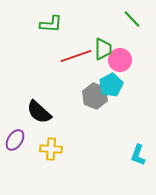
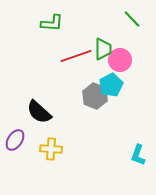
green L-shape: moved 1 px right, 1 px up
